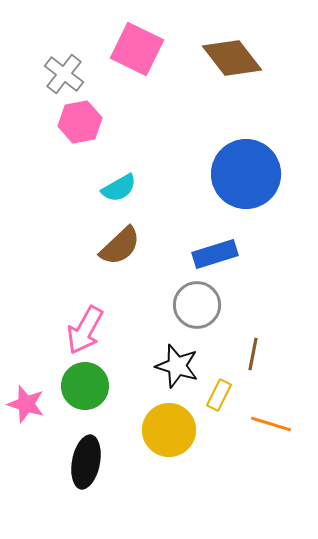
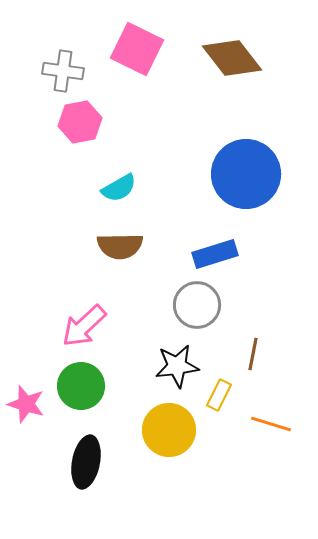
gray cross: moved 1 px left, 3 px up; rotated 30 degrees counterclockwise
brown semicircle: rotated 42 degrees clockwise
pink arrow: moved 1 px left, 4 px up; rotated 18 degrees clockwise
black star: rotated 24 degrees counterclockwise
green circle: moved 4 px left
